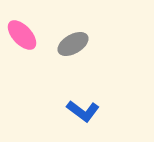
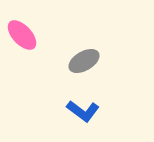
gray ellipse: moved 11 px right, 17 px down
